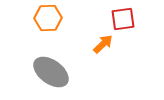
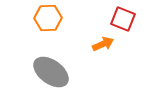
red square: rotated 30 degrees clockwise
orange arrow: rotated 20 degrees clockwise
